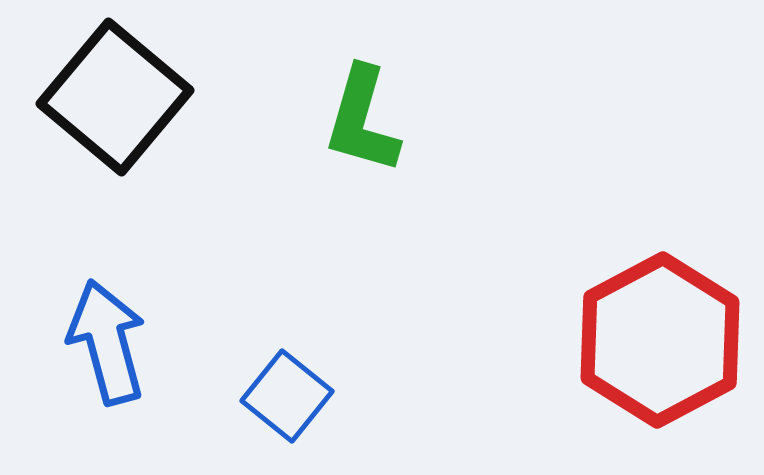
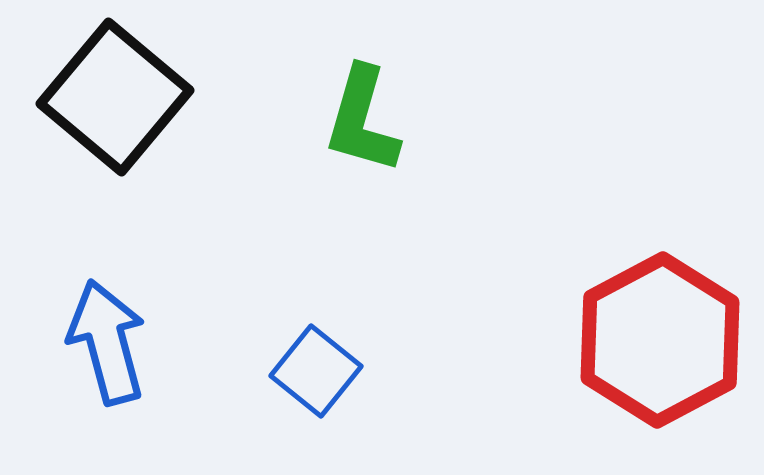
blue square: moved 29 px right, 25 px up
